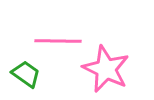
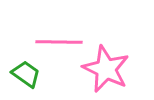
pink line: moved 1 px right, 1 px down
